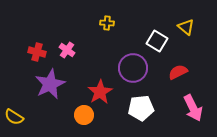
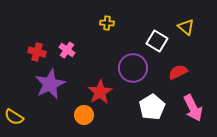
white pentagon: moved 11 px right, 1 px up; rotated 25 degrees counterclockwise
